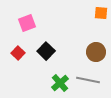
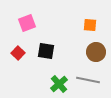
orange square: moved 11 px left, 12 px down
black square: rotated 36 degrees counterclockwise
green cross: moved 1 px left, 1 px down
